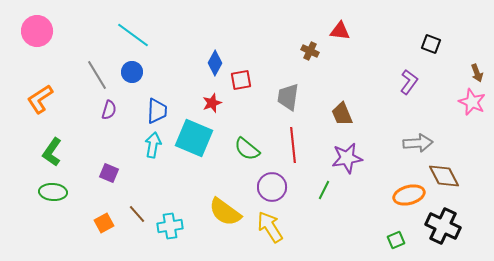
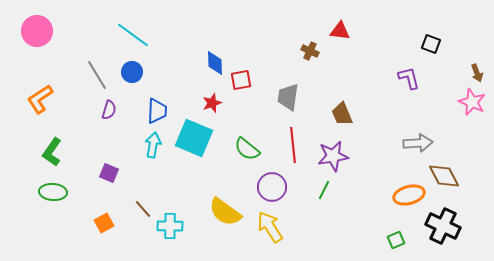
blue diamond: rotated 30 degrees counterclockwise
purple L-shape: moved 4 px up; rotated 50 degrees counterclockwise
purple star: moved 14 px left, 2 px up
brown line: moved 6 px right, 5 px up
cyan cross: rotated 10 degrees clockwise
